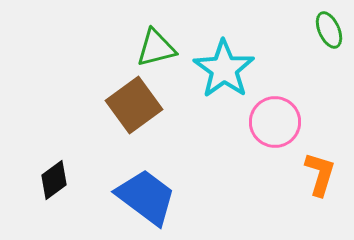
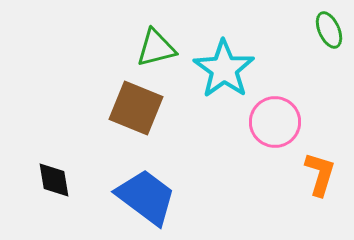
brown square: moved 2 px right, 3 px down; rotated 32 degrees counterclockwise
black diamond: rotated 63 degrees counterclockwise
